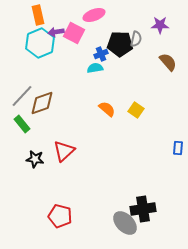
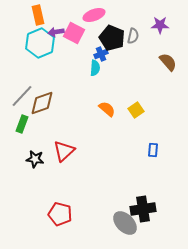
gray semicircle: moved 3 px left, 3 px up
black pentagon: moved 8 px left, 6 px up; rotated 20 degrees clockwise
cyan semicircle: rotated 105 degrees clockwise
yellow square: rotated 21 degrees clockwise
green rectangle: rotated 60 degrees clockwise
blue rectangle: moved 25 px left, 2 px down
red pentagon: moved 2 px up
